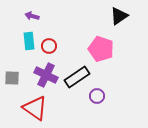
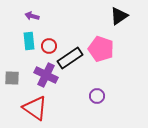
black rectangle: moved 7 px left, 19 px up
